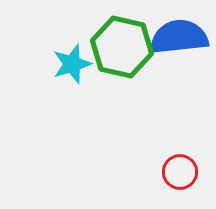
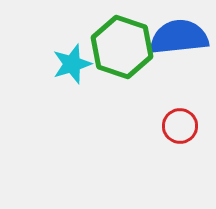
green hexagon: rotated 6 degrees clockwise
red circle: moved 46 px up
